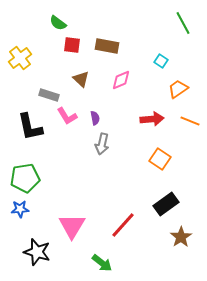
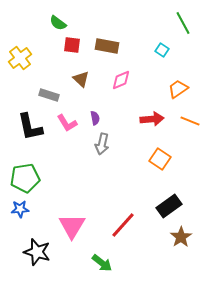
cyan square: moved 1 px right, 11 px up
pink L-shape: moved 7 px down
black rectangle: moved 3 px right, 2 px down
